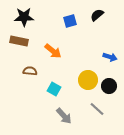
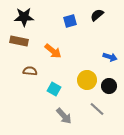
yellow circle: moved 1 px left
